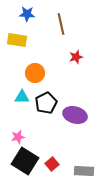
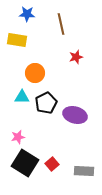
black square: moved 2 px down
